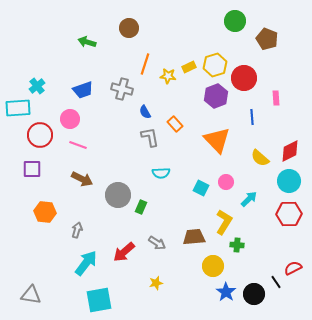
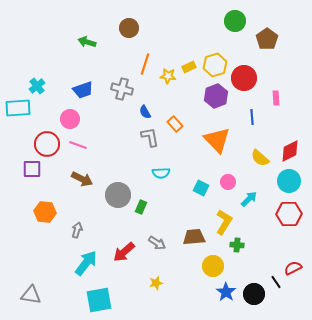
brown pentagon at (267, 39): rotated 15 degrees clockwise
red circle at (40, 135): moved 7 px right, 9 px down
pink circle at (226, 182): moved 2 px right
